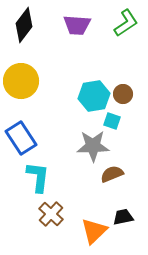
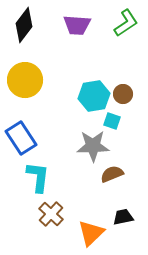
yellow circle: moved 4 px right, 1 px up
orange triangle: moved 3 px left, 2 px down
